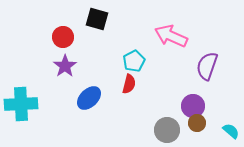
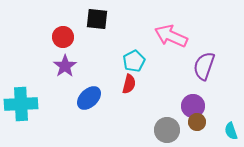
black square: rotated 10 degrees counterclockwise
purple semicircle: moved 3 px left
brown circle: moved 1 px up
cyan semicircle: rotated 150 degrees counterclockwise
